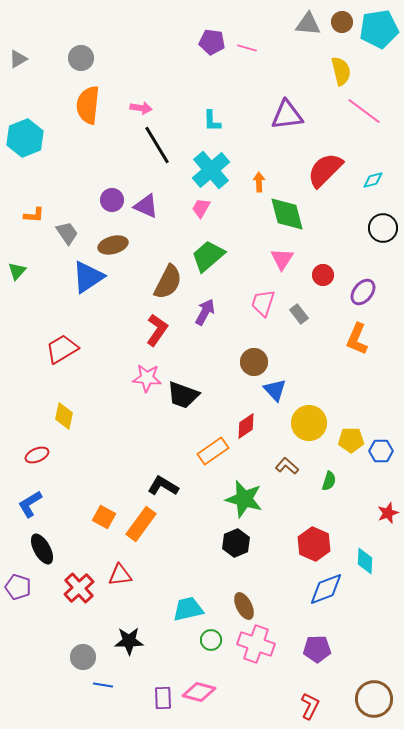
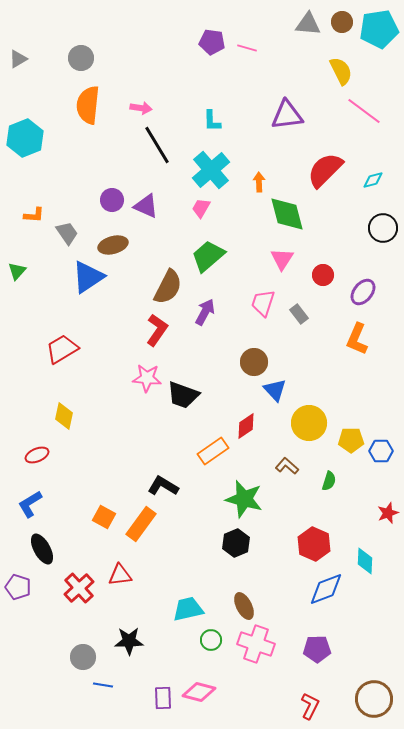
yellow semicircle at (341, 71): rotated 12 degrees counterclockwise
brown semicircle at (168, 282): moved 5 px down
